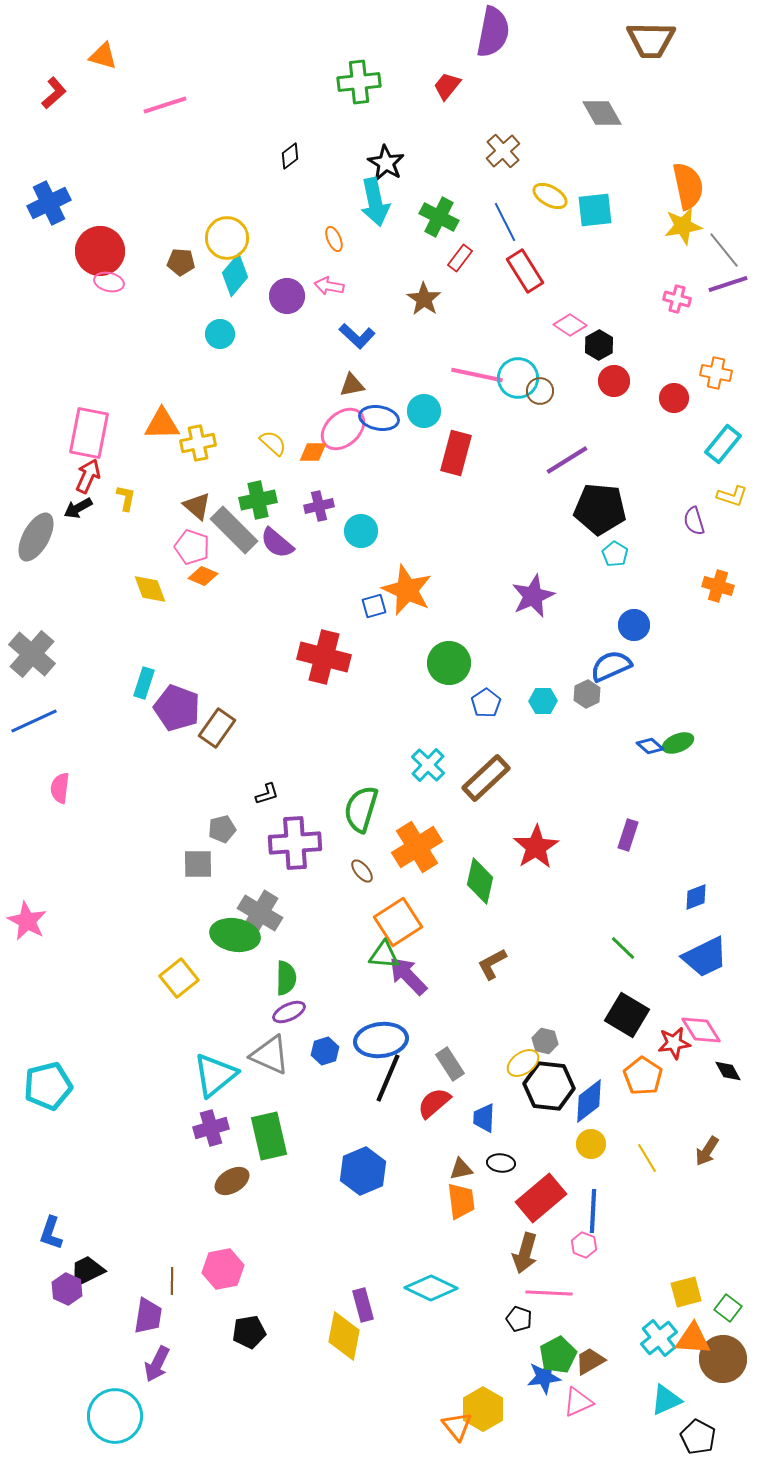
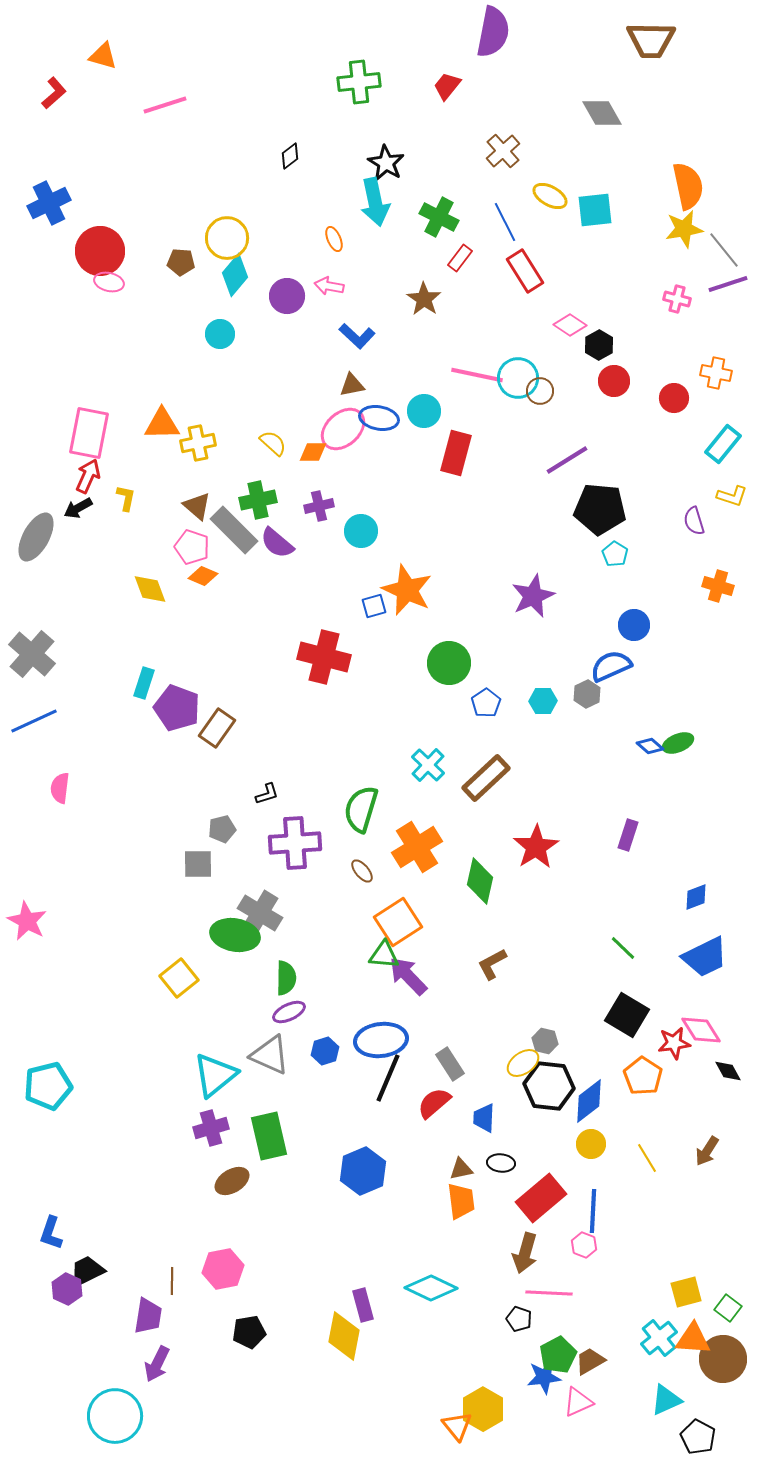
yellow star at (683, 226): moved 1 px right, 3 px down
